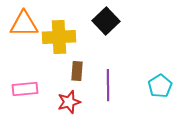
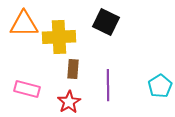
black square: moved 1 px down; rotated 20 degrees counterclockwise
brown rectangle: moved 4 px left, 2 px up
pink rectangle: moved 2 px right; rotated 20 degrees clockwise
red star: rotated 15 degrees counterclockwise
